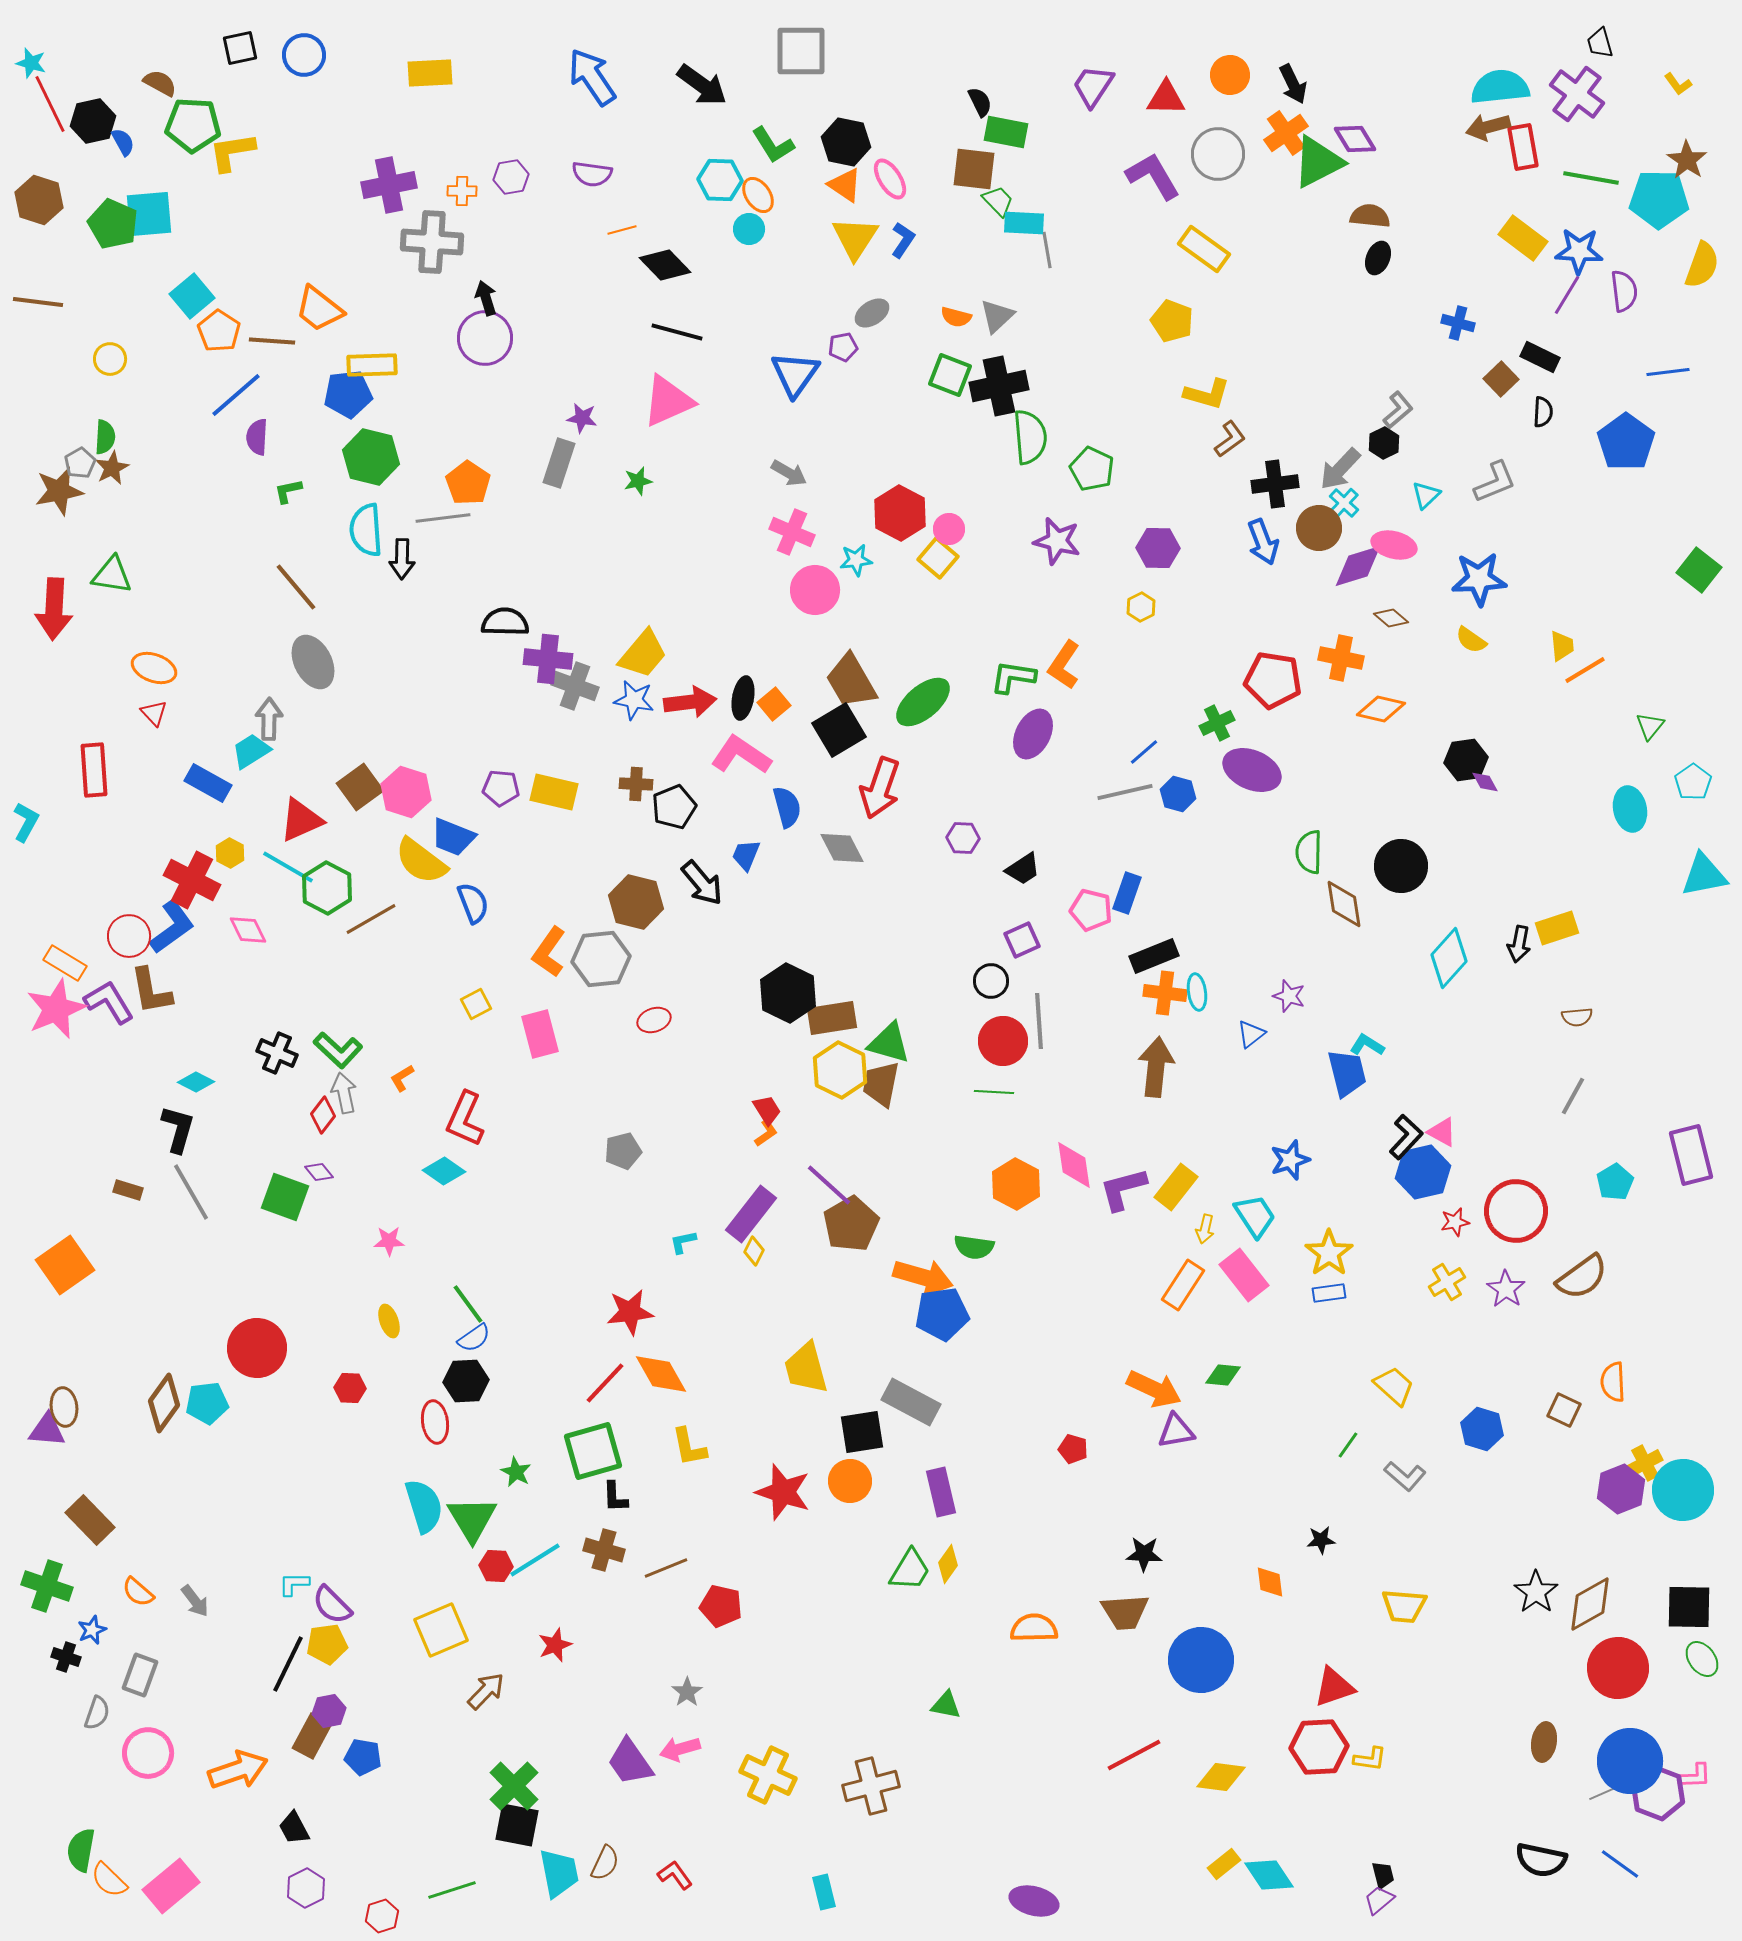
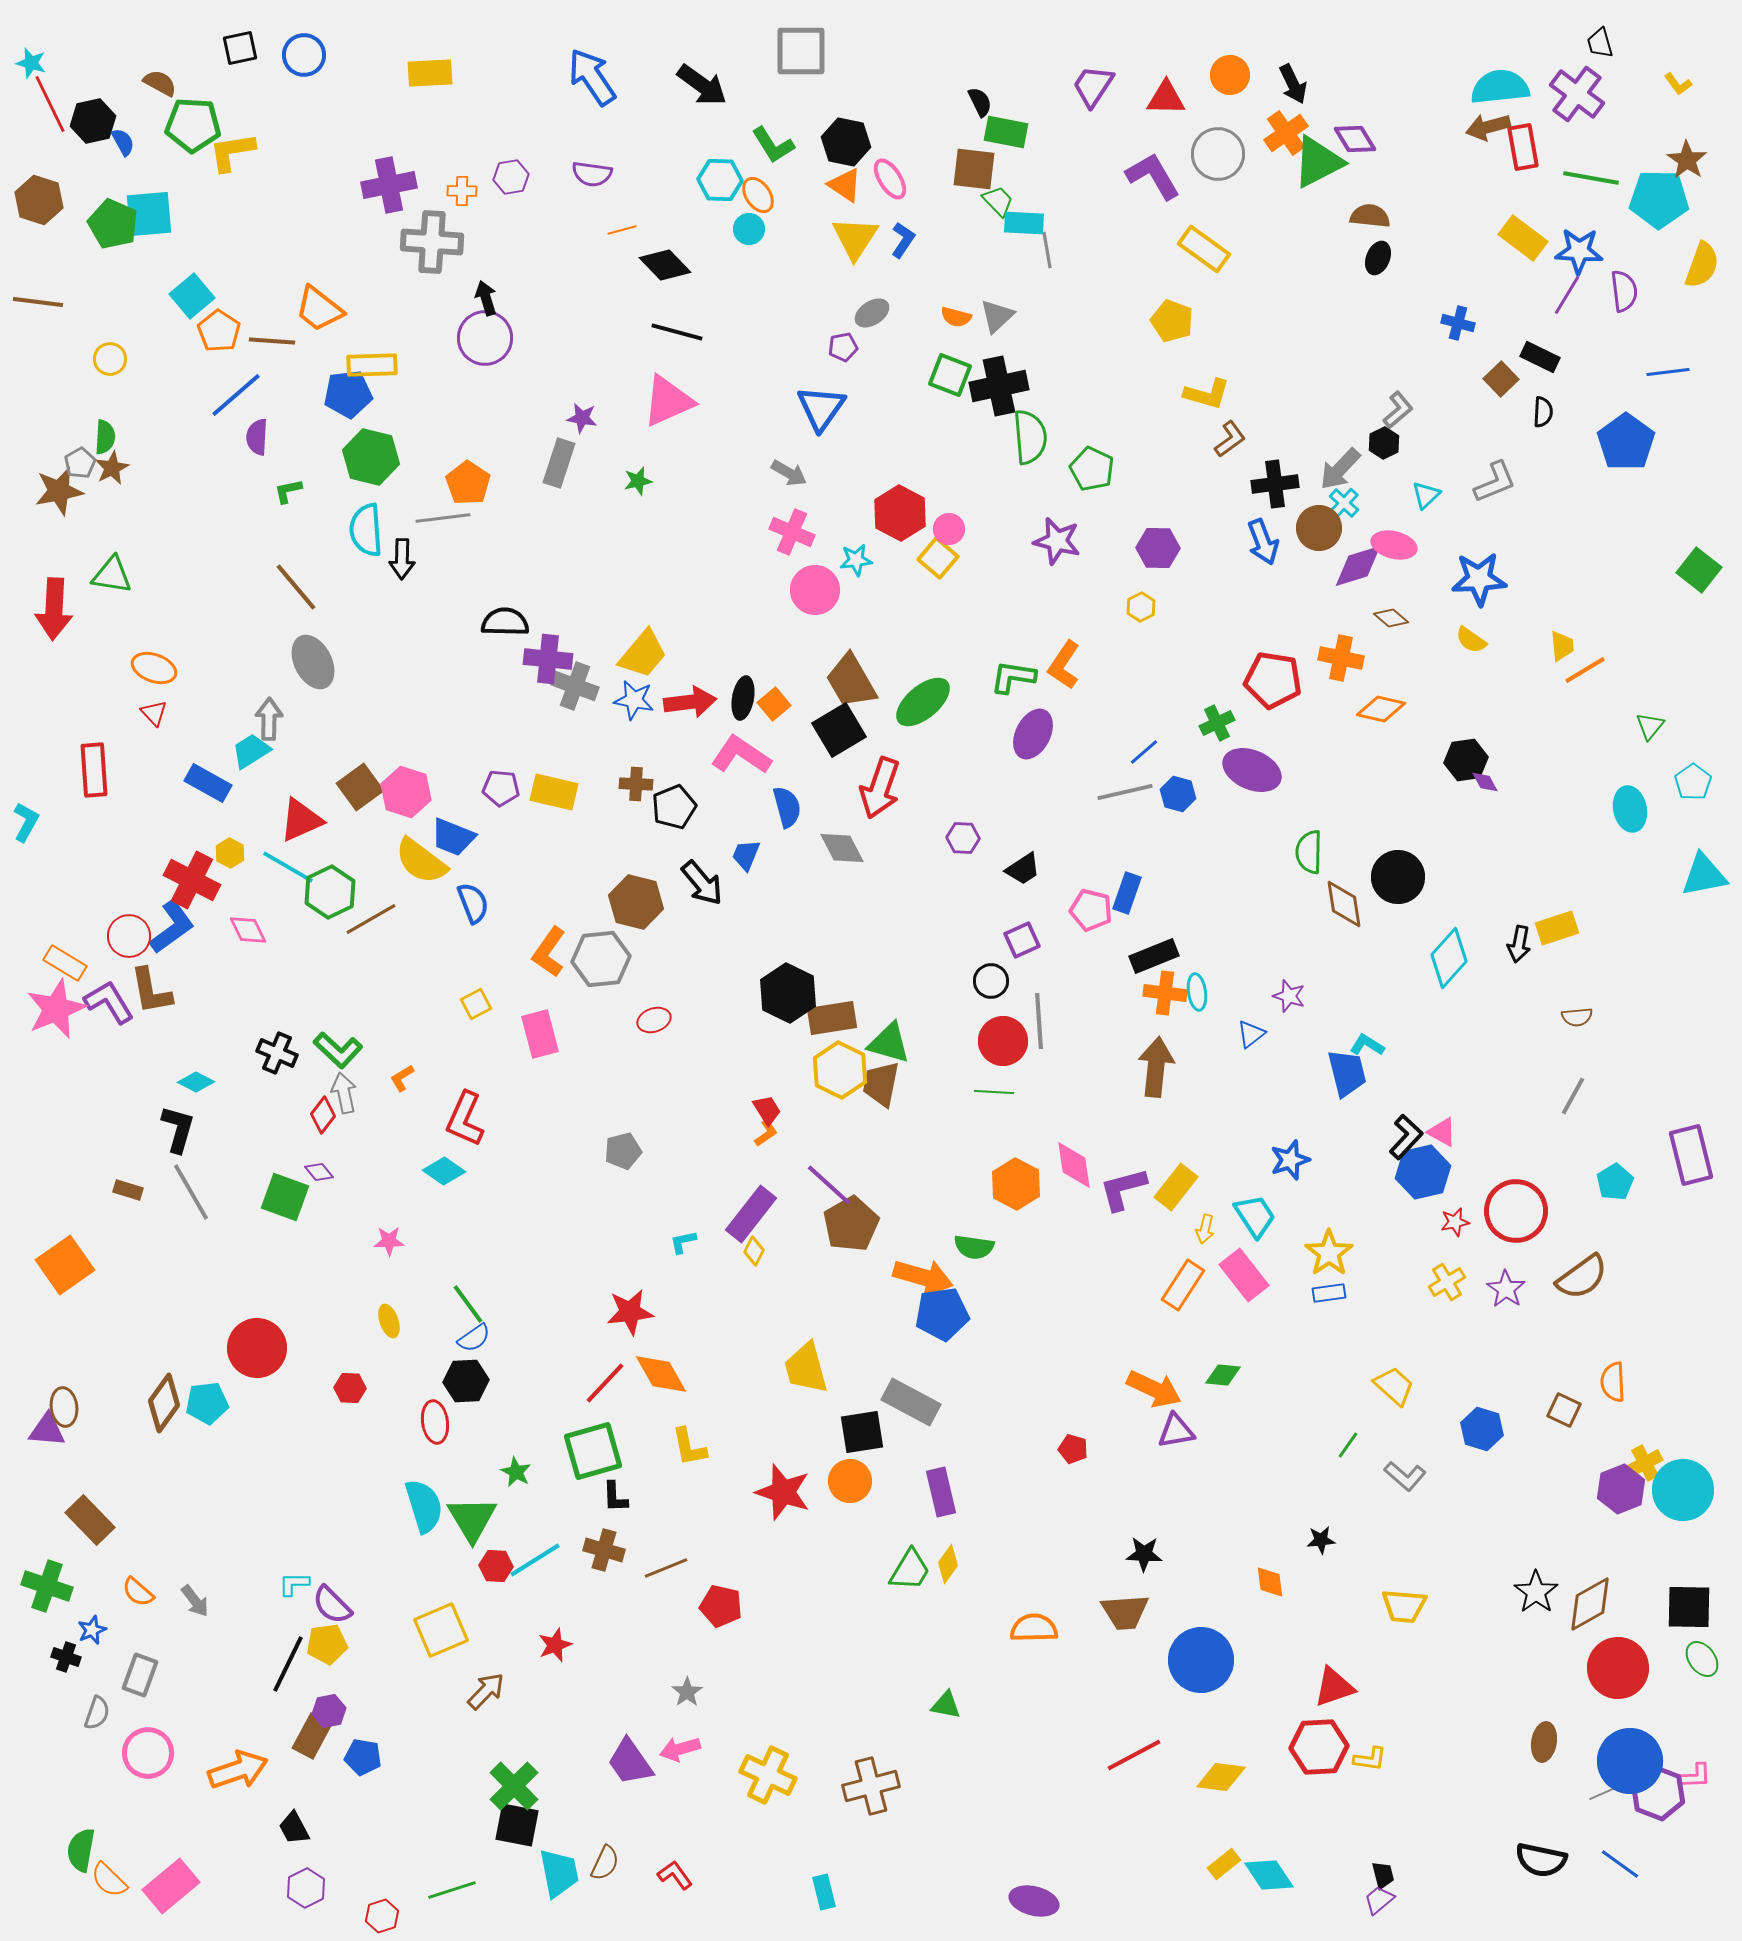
blue triangle at (795, 374): moved 26 px right, 34 px down
black circle at (1401, 866): moved 3 px left, 11 px down
green hexagon at (327, 888): moved 3 px right, 4 px down; rotated 6 degrees clockwise
